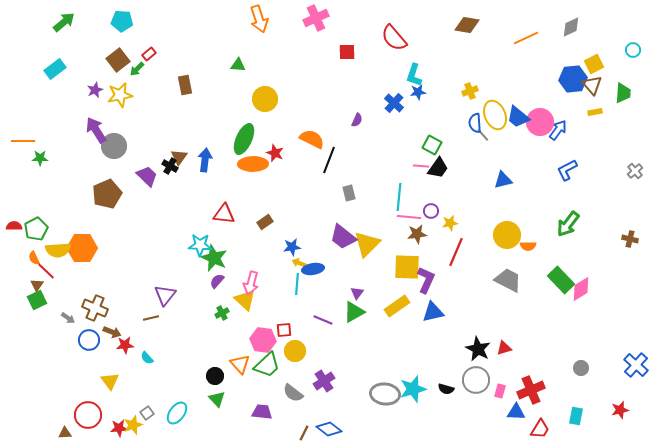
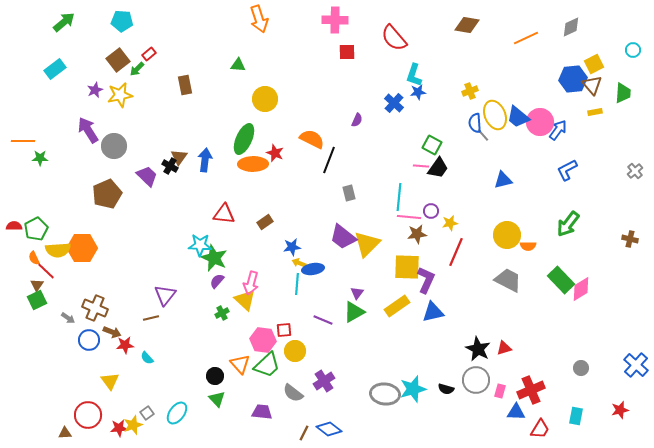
pink cross at (316, 18): moved 19 px right, 2 px down; rotated 25 degrees clockwise
purple arrow at (96, 130): moved 8 px left
